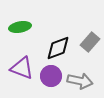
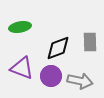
gray rectangle: rotated 42 degrees counterclockwise
